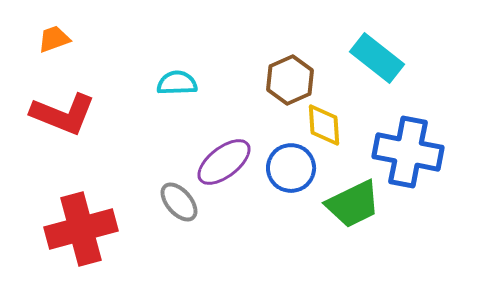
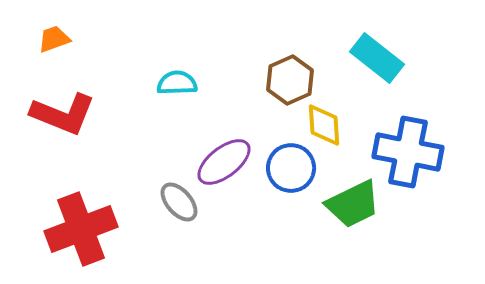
red cross: rotated 6 degrees counterclockwise
